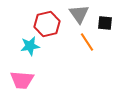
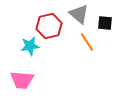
gray triangle: rotated 15 degrees counterclockwise
red hexagon: moved 2 px right, 2 px down
